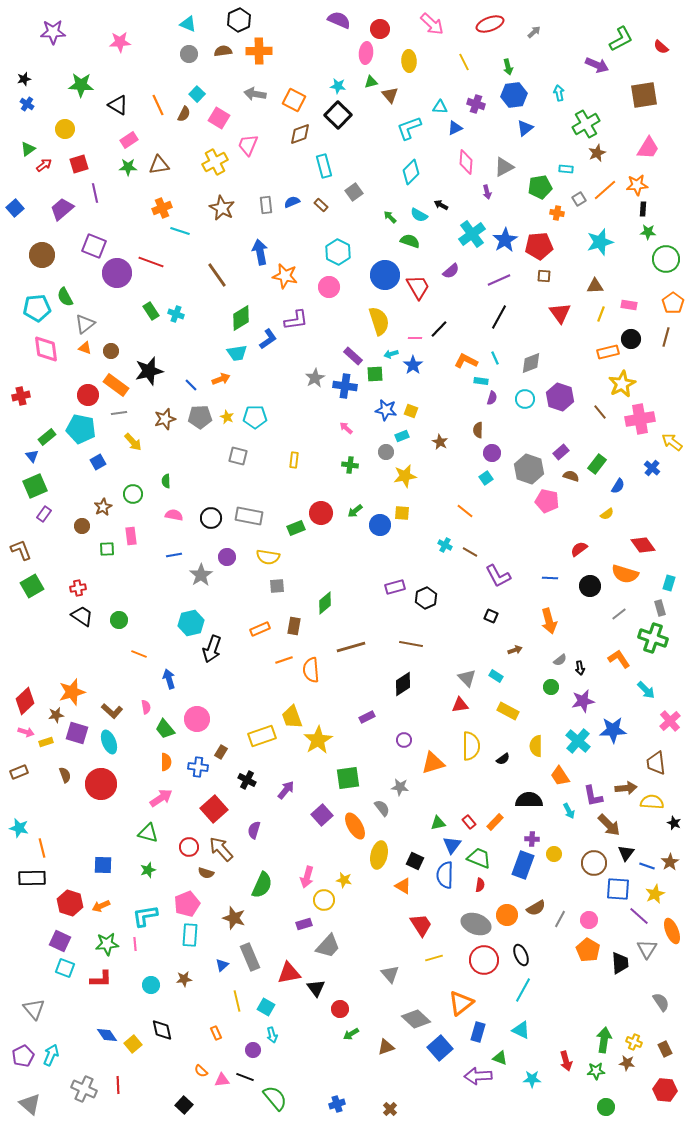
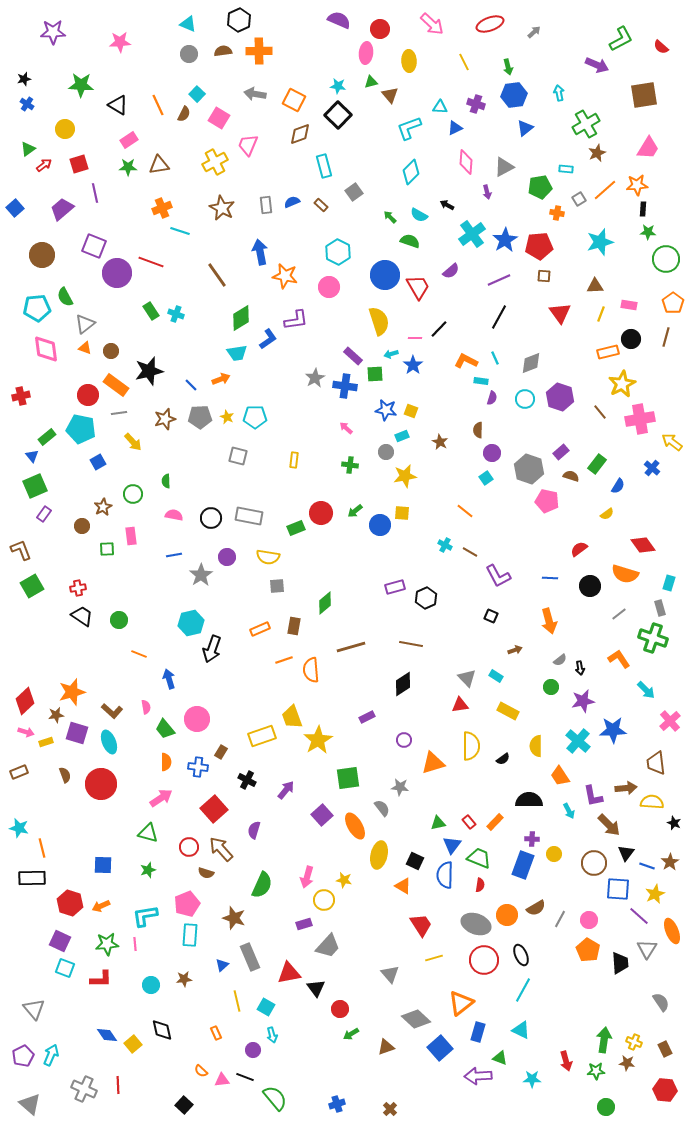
black arrow at (441, 205): moved 6 px right
